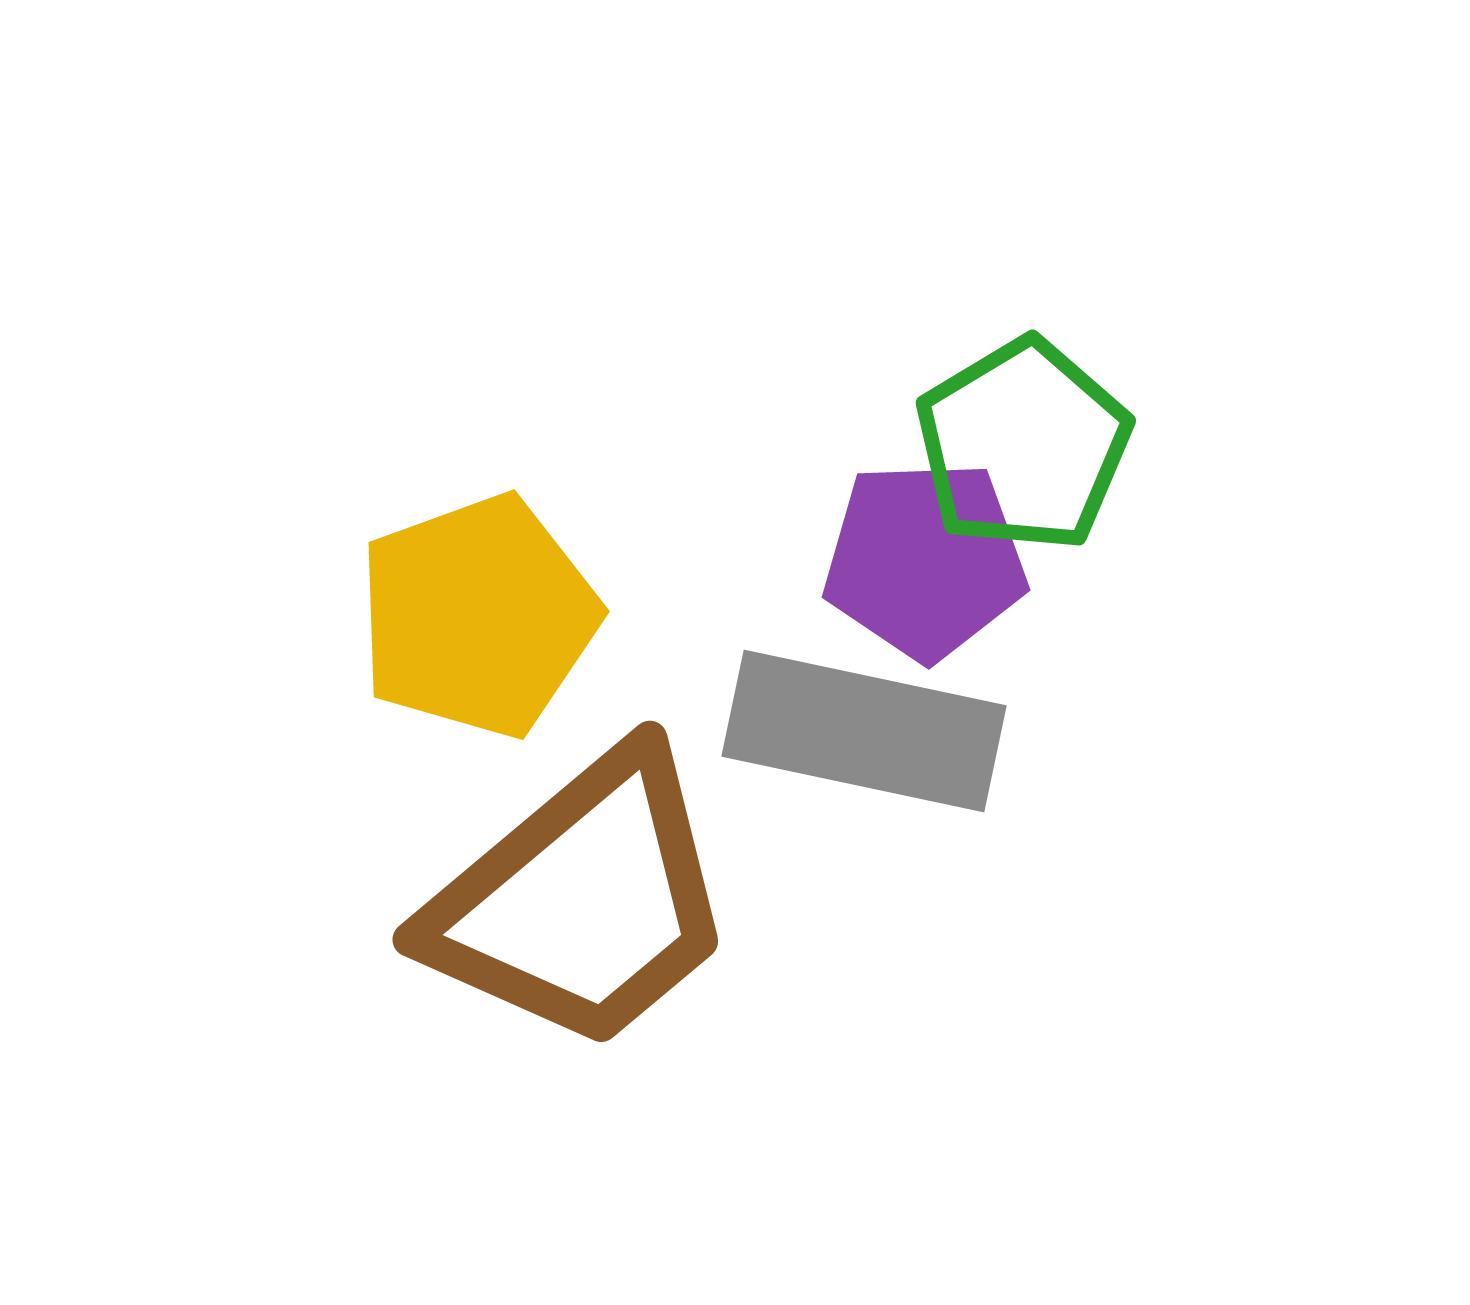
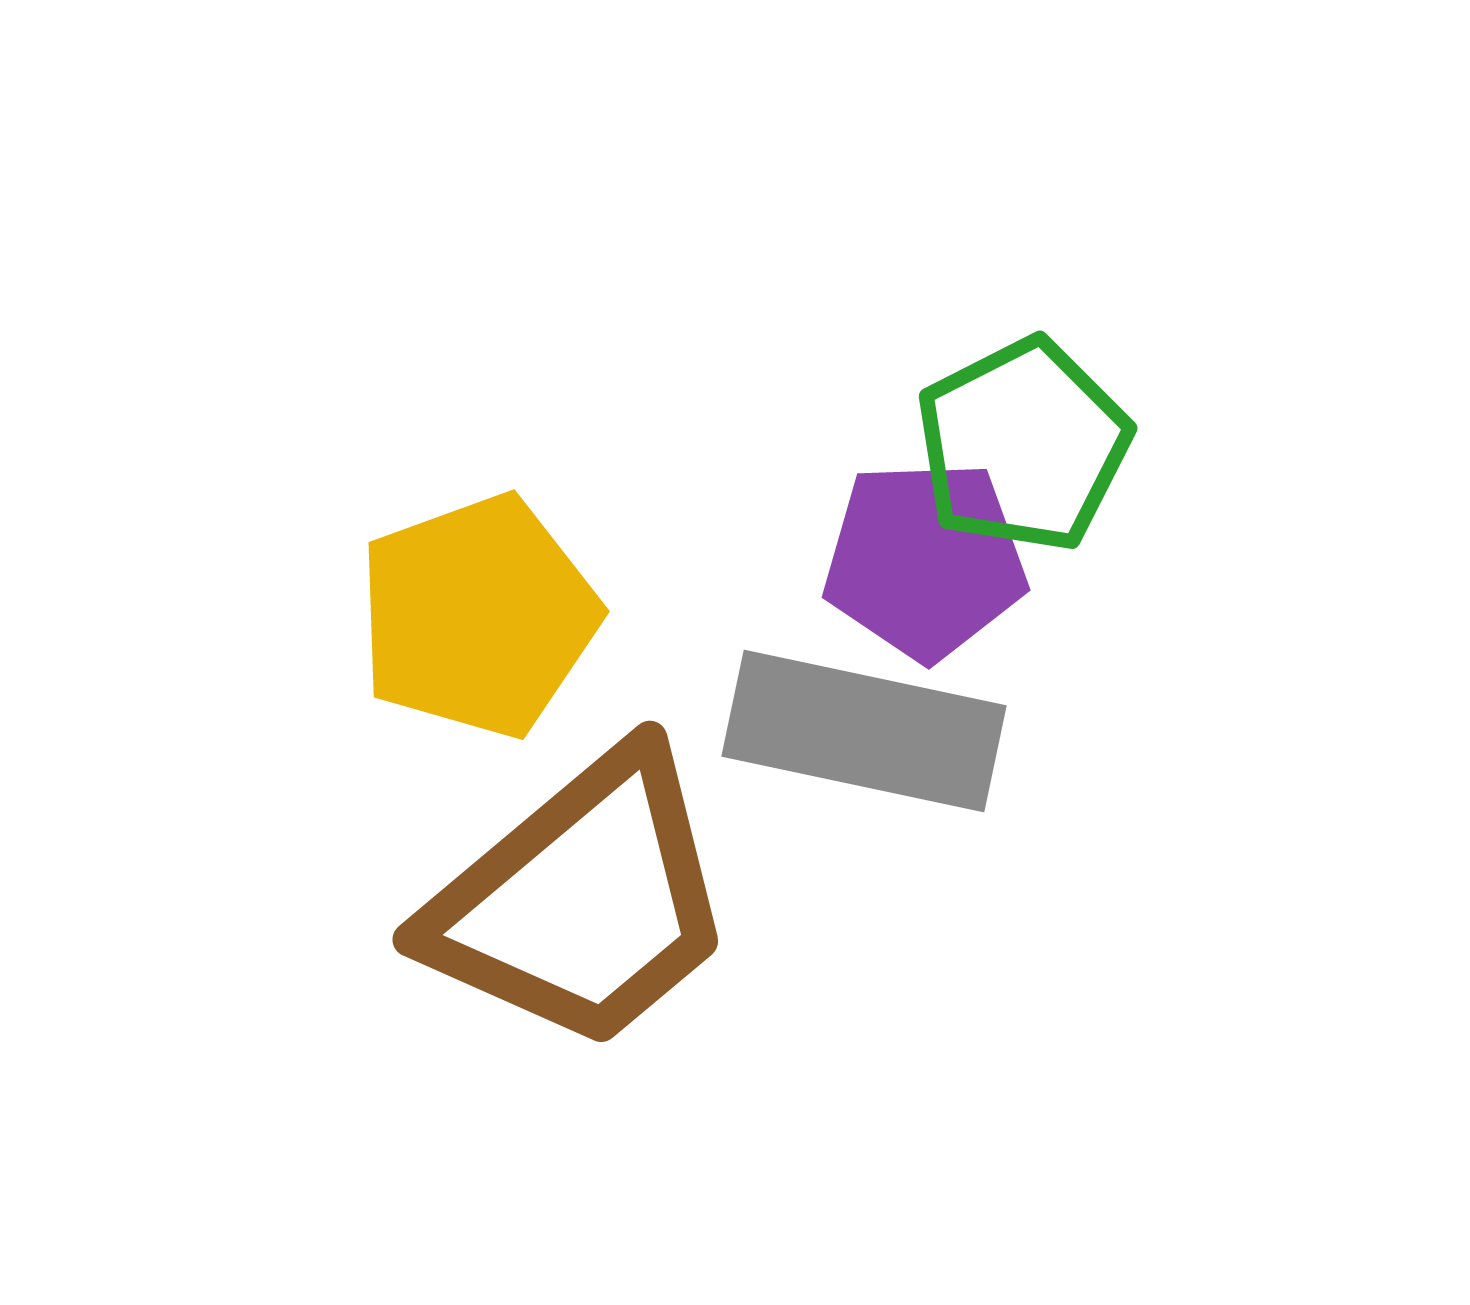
green pentagon: rotated 4 degrees clockwise
